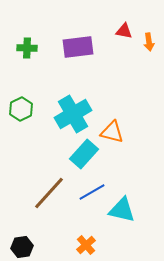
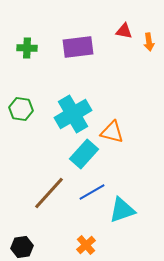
green hexagon: rotated 25 degrees counterclockwise
cyan triangle: rotated 32 degrees counterclockwise
